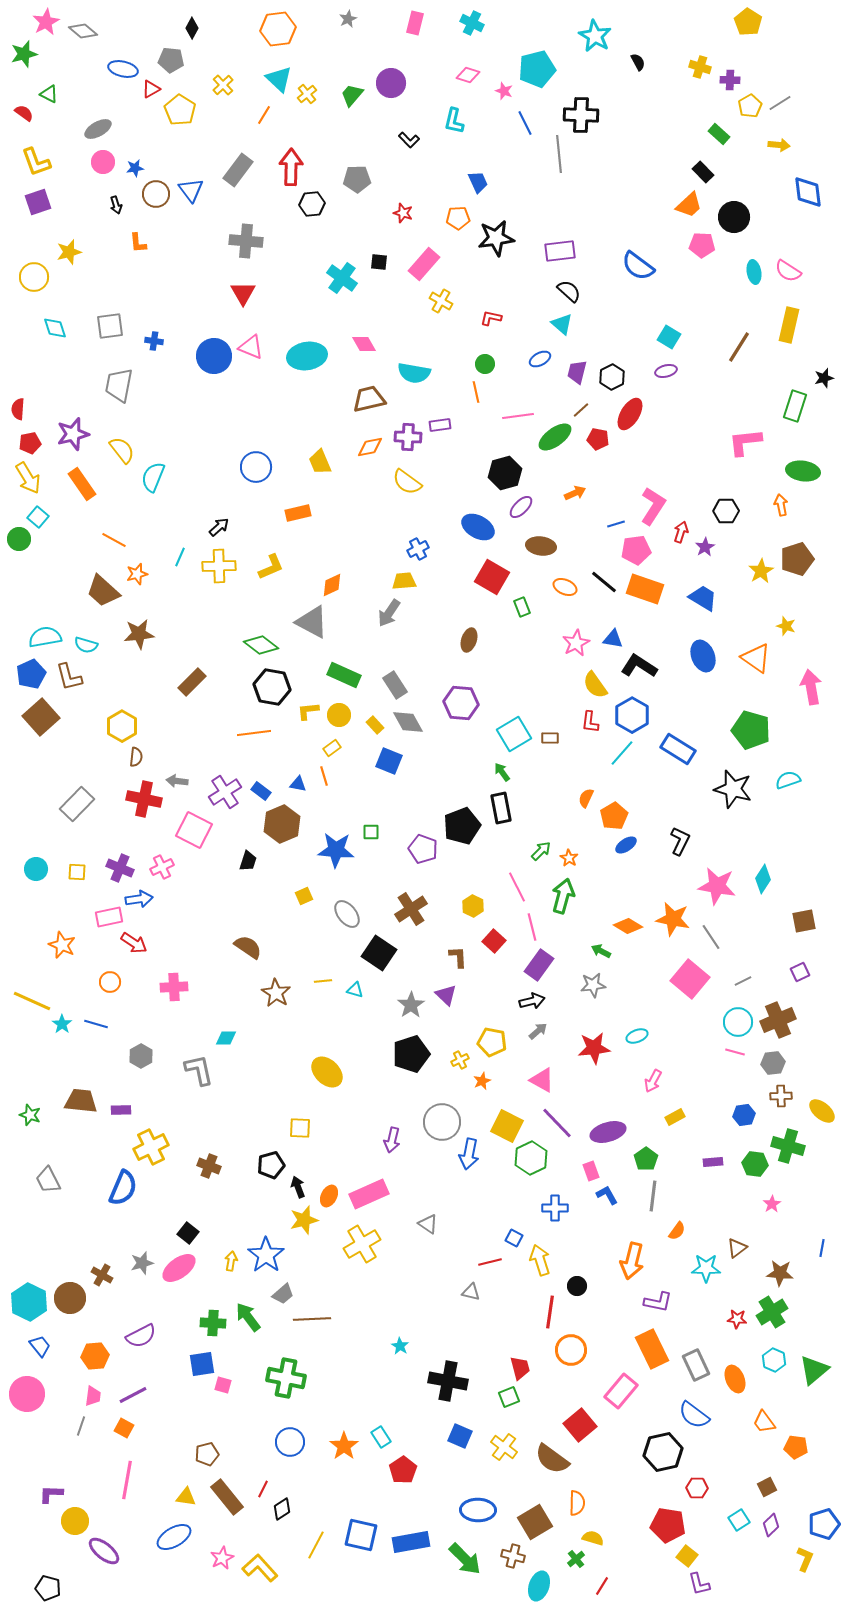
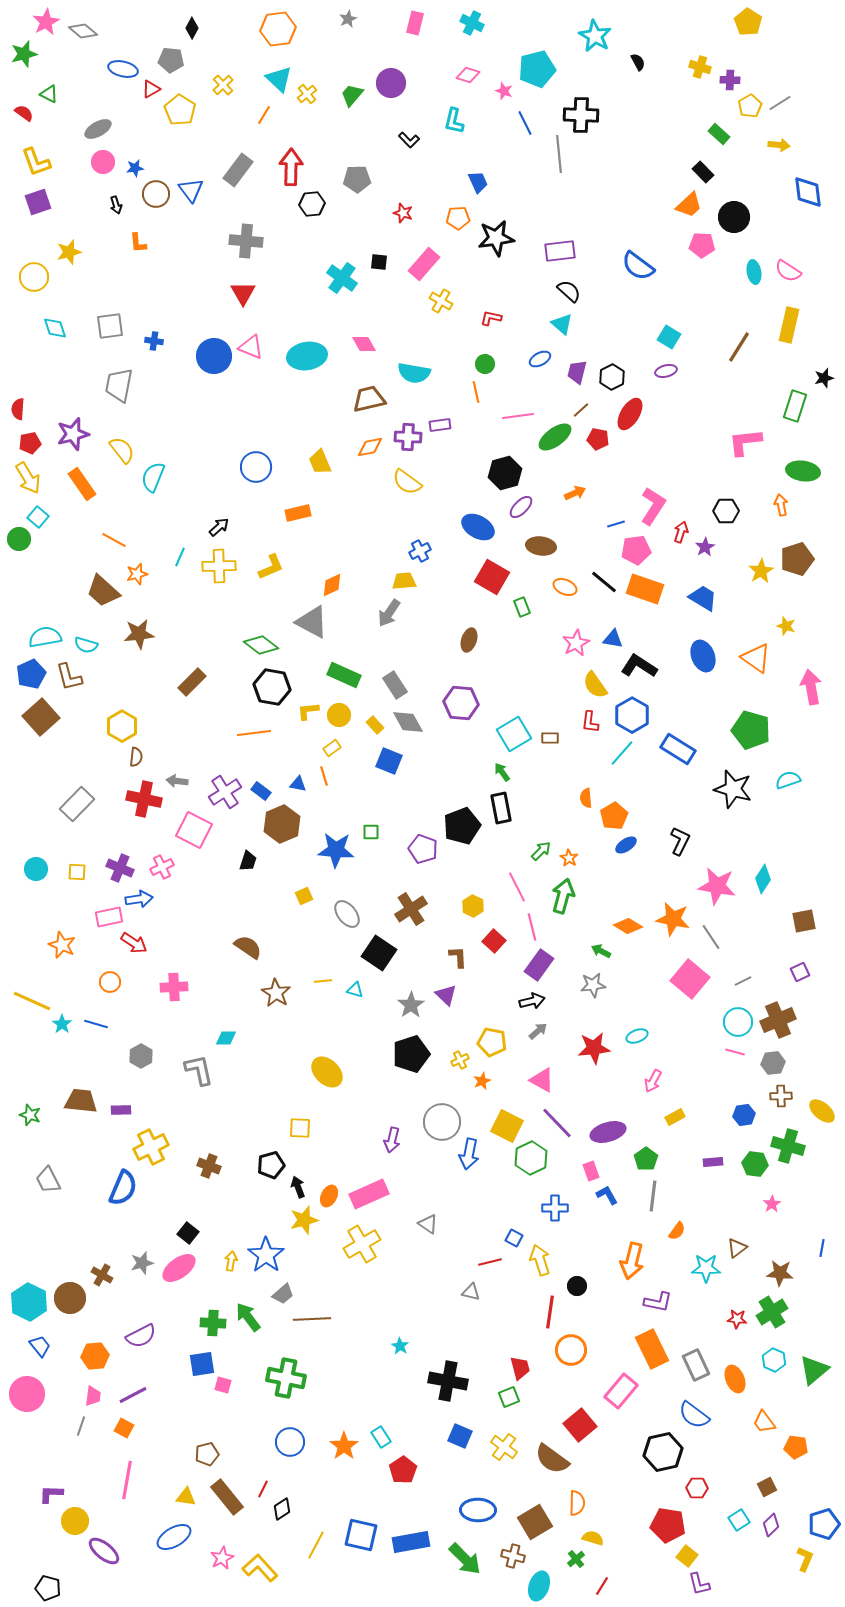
blue cross at (418, 549): moved 2 px right, 2 px down
orange semicircle at (586, 798): rotated 30 degrees counterclockwise
